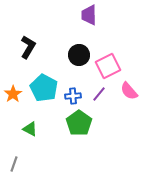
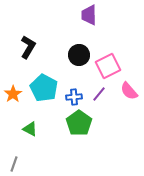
blue cross: moved 1 px right, 1 px down
